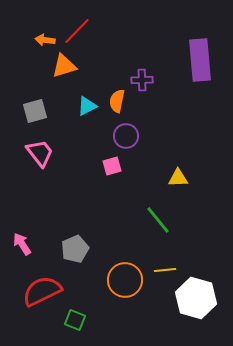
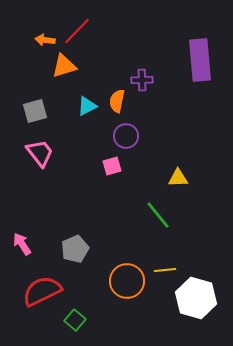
green line: moved 5 px up
orange circle: moved 2 px right, 1 px down
green square: rotated 20 degrees clockwise
